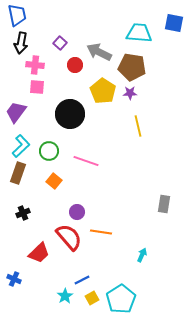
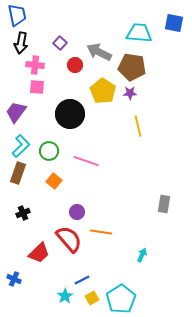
red semicircle: moved 2 px down
